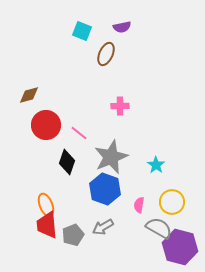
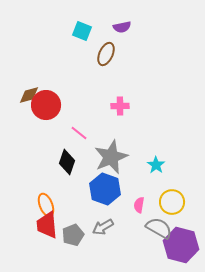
red circle: moved 20 px up
purple hexagon: moved 1 px right, 2 px up
